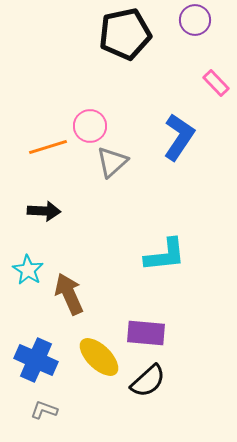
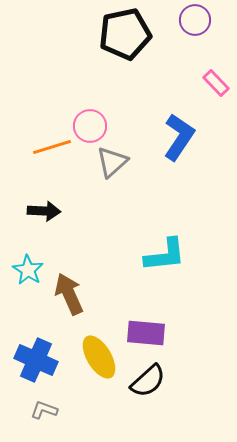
orange line: moved 4 px right
yellow ellipse: rotated 15 degrees clockwise
